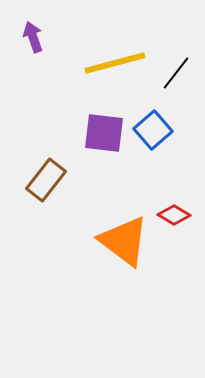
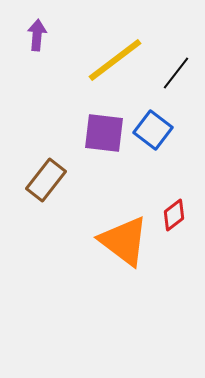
purple arrow: moved 4 px right, 2 px up; rotated 24 degrees clockwise
yellow line: moved 3 px up; rotated 22 degrees counterclockwise
blue square: rotated 12 degrees counterclockwise
red diamond: rotated 68 degrees counterclockwise
